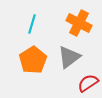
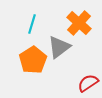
orange cross: rotated 15 degrees clockwise
gray triangle: moved 10 px left, 10 px up
